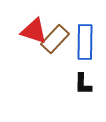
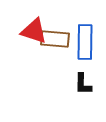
brown rectangle: rotated 52 degrees clockwise
